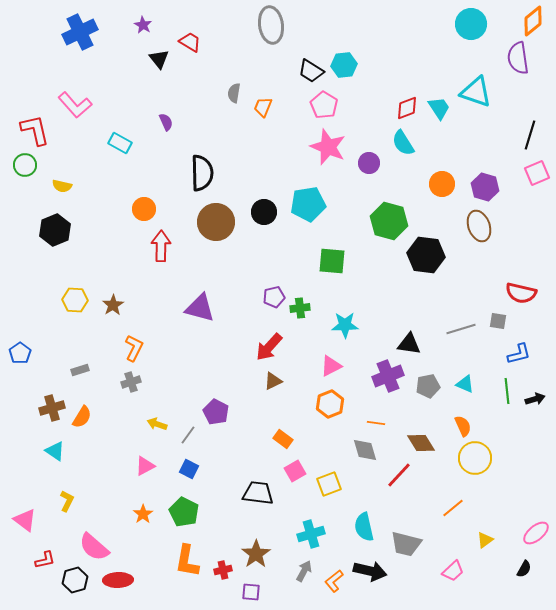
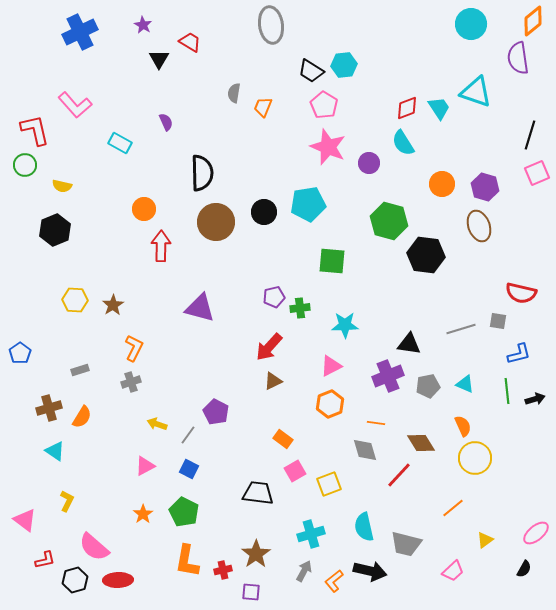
black triangle at (159, 59): rotated 10 degrees clockwise
brown cross at (52, 408): moved 3 px left
